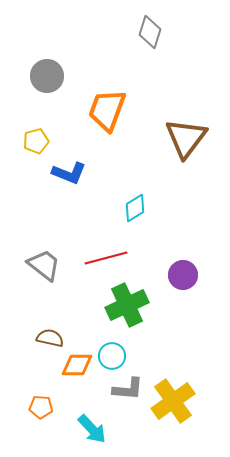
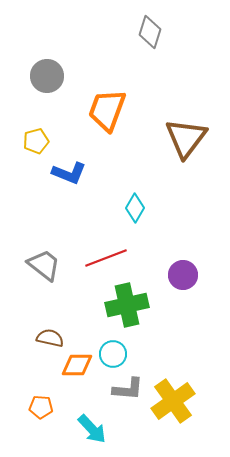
cyan diamond: rotated 28 degrees counterclockwise
red line: rotated 6 degrees counterclockwise
green cross: rotated 12 degrees clockwise
cyan circle: moved 1 px right, 2 px up
